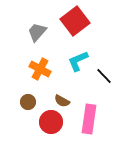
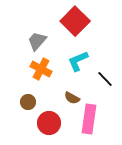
red square: rotated 8 degrees counterclockwise
gray trapezoid: moved 9 px down
orange cross: moved 1 px right
black line: moved 1 px right, 3 px down
brown semicircle: moved 10 px right, 3 px up
red circle: moved 2 px left, 1 px down
